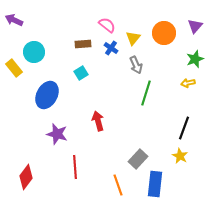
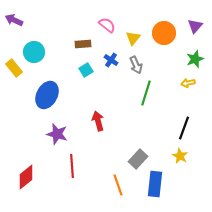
blue cross: moved 12 px down
cyan square: moved 5 px right, 3 px up
red line: moved 3 px left, 1 px up
red diamond: rotated 15 degrees clockwise
